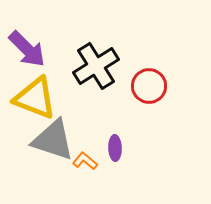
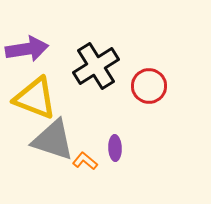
purple arrow: rotated 54 degrees counterclockwise
